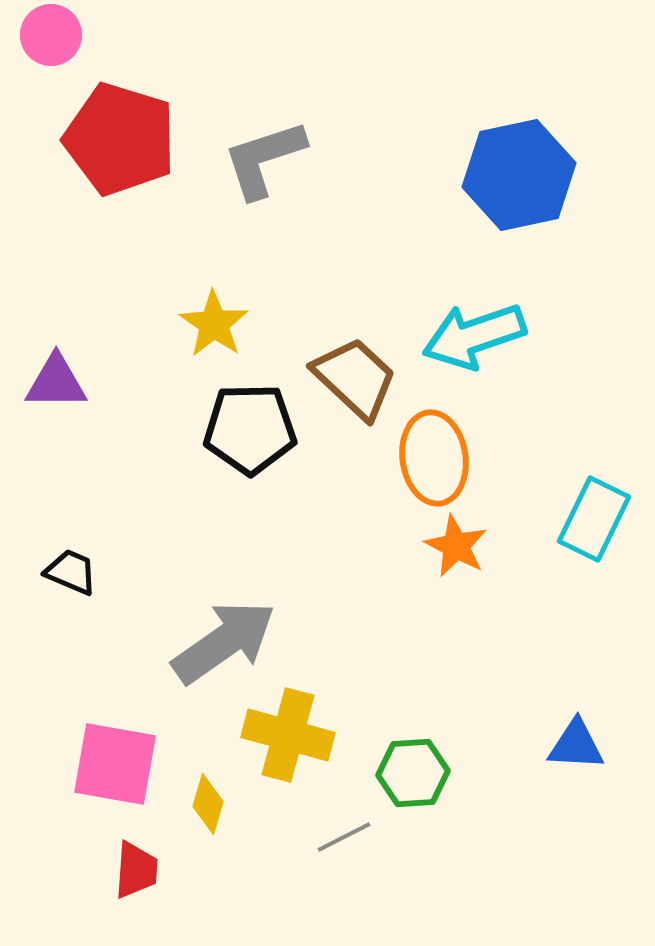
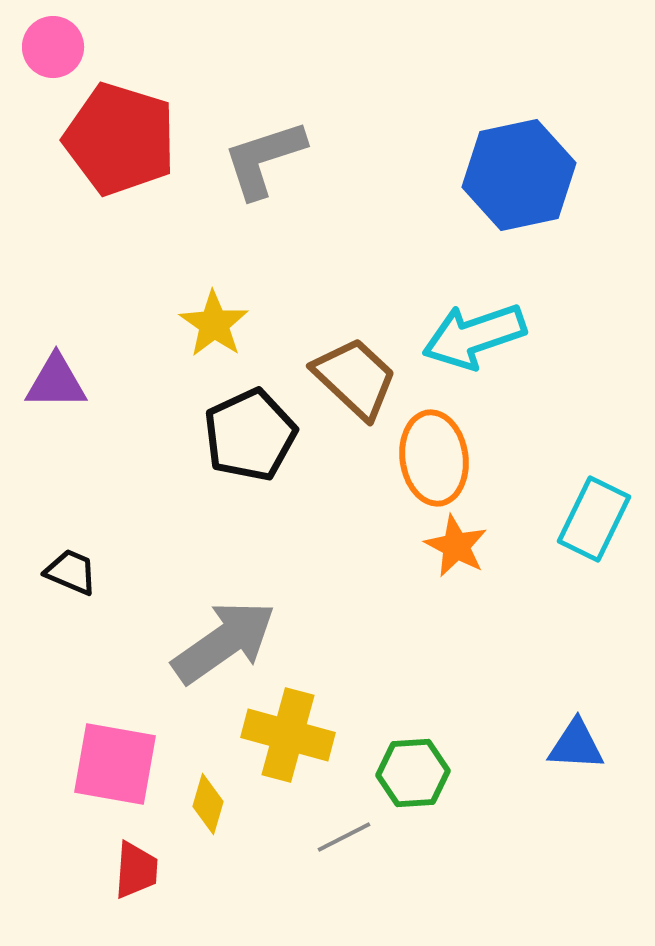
pink circle: moved 2 px right, 12 px down
black pentagon: moved 6 px down; rotated 24 degrees counterclockwise
